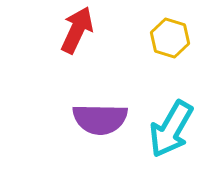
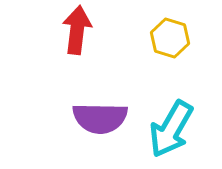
red arrow: rotated 18 degrees counterclockwise
purple semicircle: moved 1 px up
